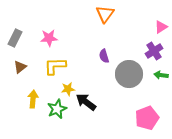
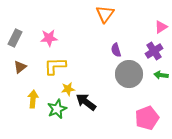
purple semicircle: moved 12 px right, 6 px up
